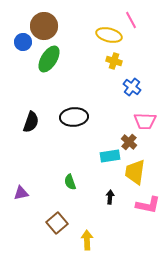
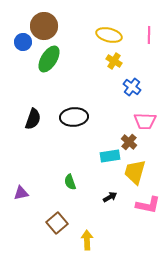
pink line: moved 18 px right, 15 px down; rotated 30 degrees clockwise
yellow cross: rotated 14 degrees clockwise
black semicircle: moved 2 px right, 3 px up
yellow trapezoid: rotated 8 degrees clockwise
black arrow: rotated 56 degrees clockwise
